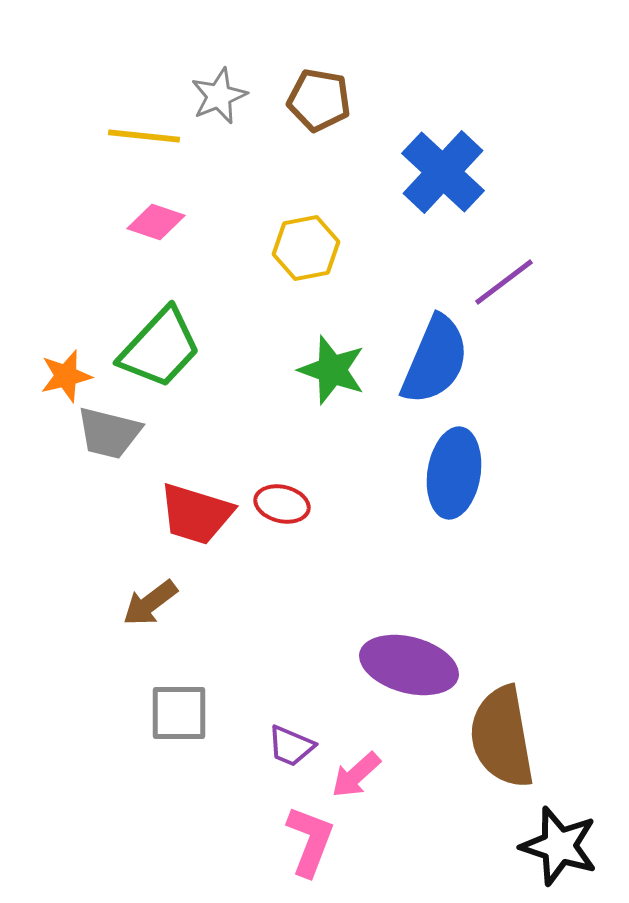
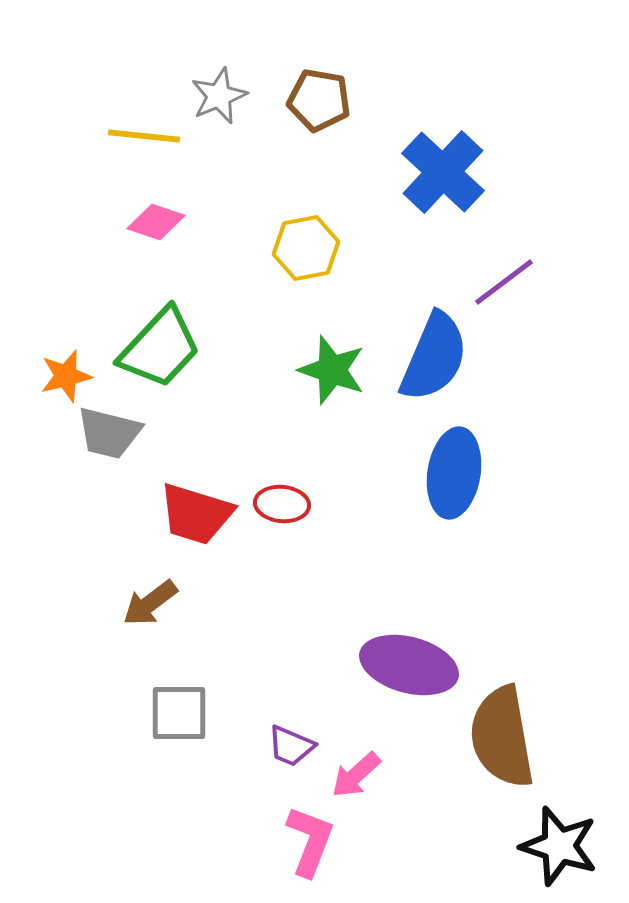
blue semicircle: moved 1 px left, 3 px up
red ellipse: rotated 8 degrees counterclockwise
